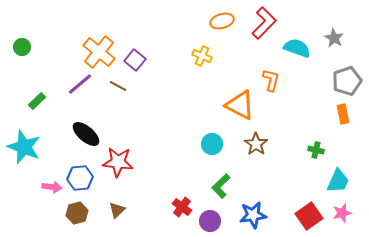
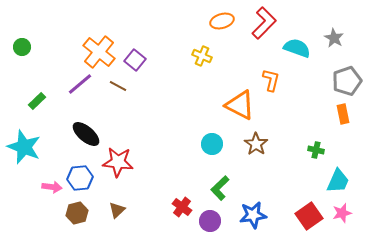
green L-shape: moved 1 px left, 2 px down
